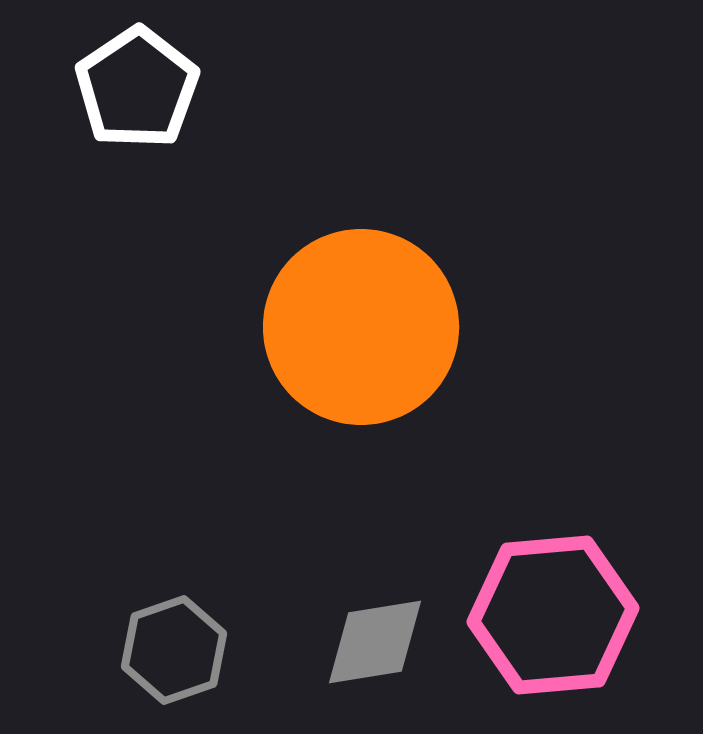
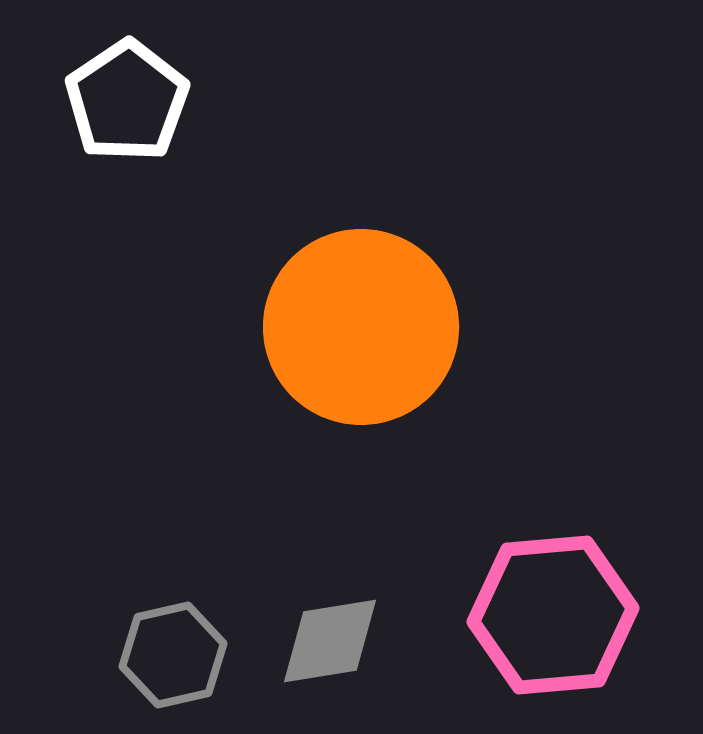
white pentagon: moved 10 px left, 13 px down
gray diamond: moved 45 px left, 1 px up
gray hexagon: moved 1 px left, 5 px down; rotated 6 degrees clockwise
